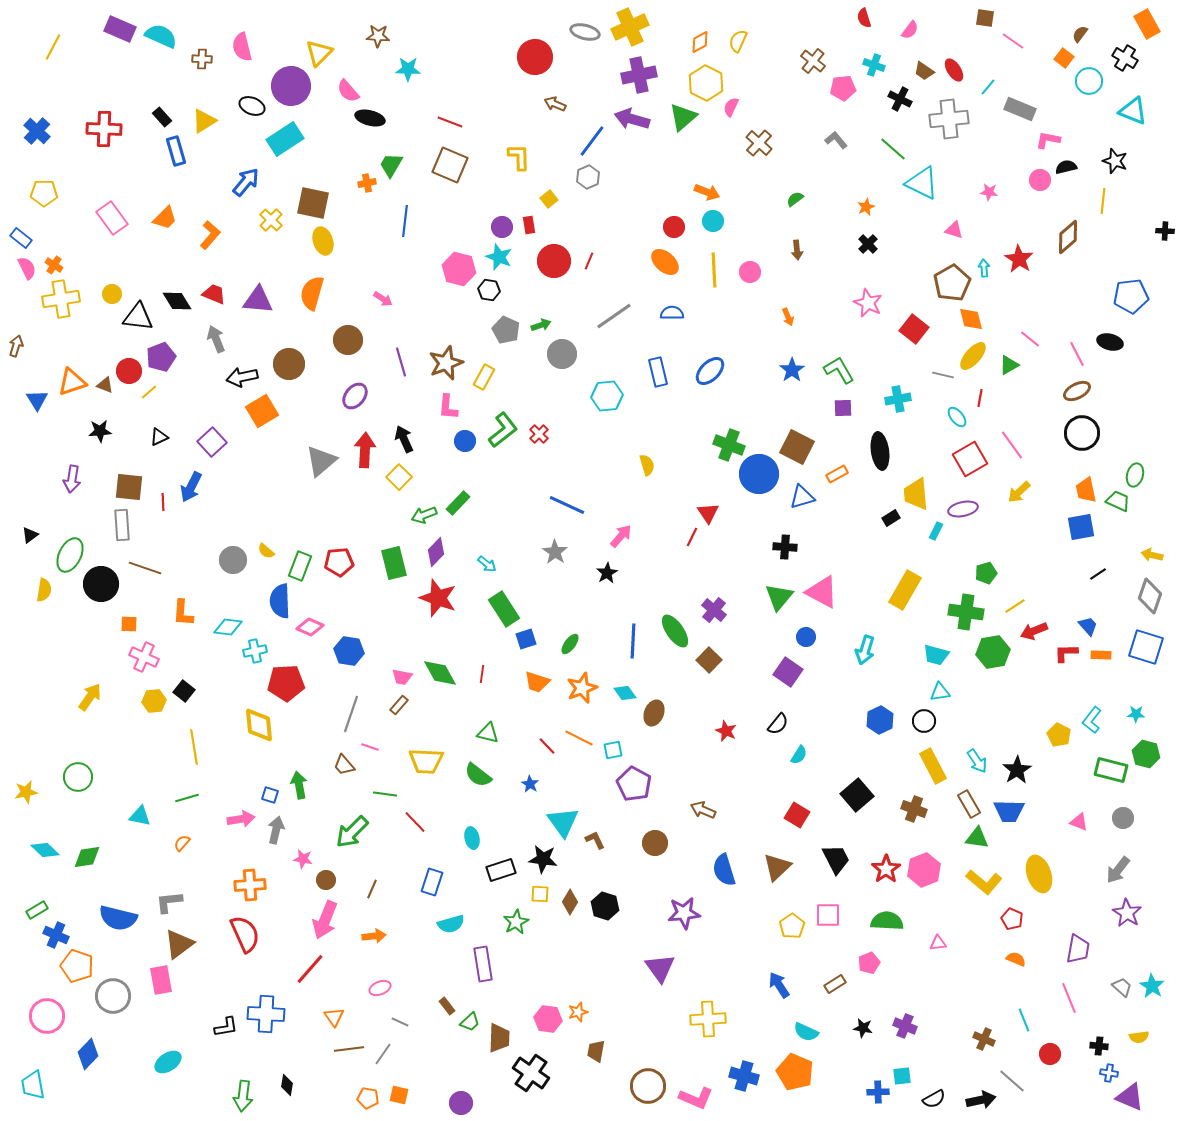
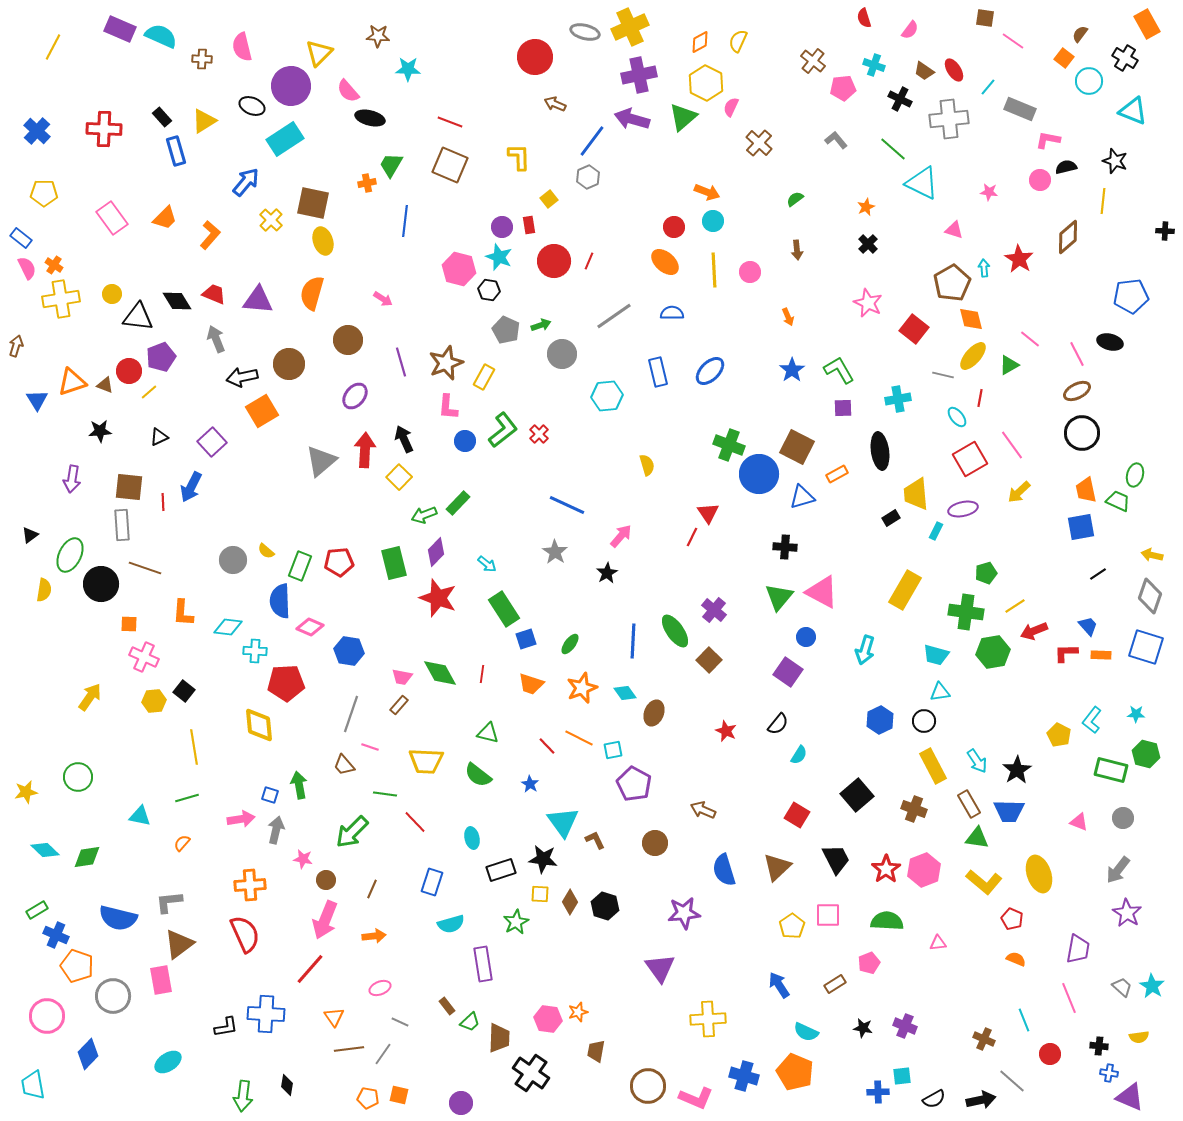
cyan cross at (255, 651): rotated 15 degrees clockwise
orange trapezoid at (537, 682): moved 6 px left, 2 px down
